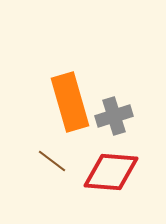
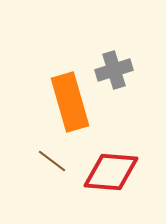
gray cross: moved 46 px up
